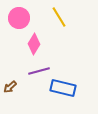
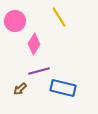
pink circle: moved 4 px left, 3 px down
brown arrow: moved 10 px right, 2 px down
